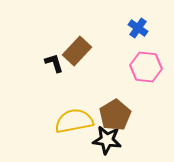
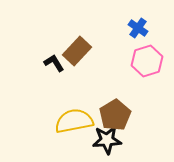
black L-shape: rotated 15 degrees counterclockwise
pink hexagon: moved 1 px right, 6 px up; rotated 24 degrees counterclockwise
black star: rotated 12 degrees counterclockwise
